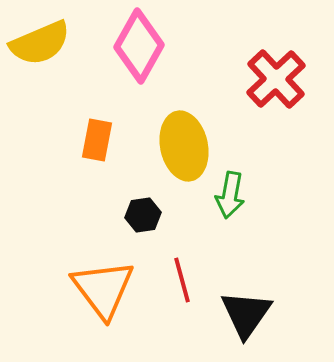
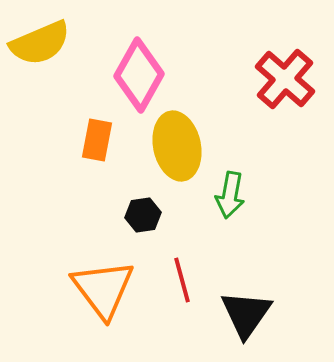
pink diamond: moved 29 px down
red cross: moved 9 px right; rotated 6 degrees counterclockwise
yellow ellipse: moved 7 px left
